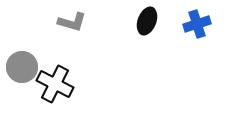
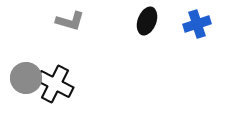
gray L-shape: moved 2 px left, 1 px up
gray circle: moved 4 px right, 11 px down
